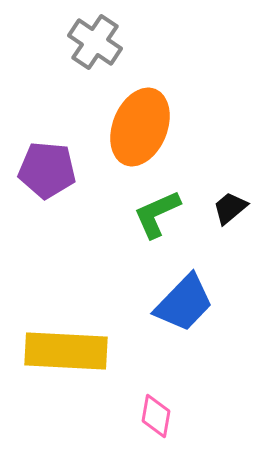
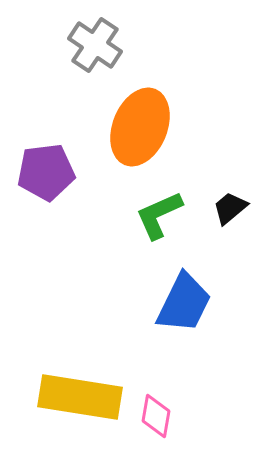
gray cross: moved 3 px down
purple pentagon: moved 1 px left, 2 px down; rotated 12 degrees counterclockwise
green L-shape: moved 2 px right, 1 px down
blue trapezoid: rotated 18 degrees counterclockwise
yellow rectangle: moved 14 px right, 46 px down; rotated 6 degrees clockwise
